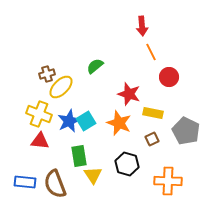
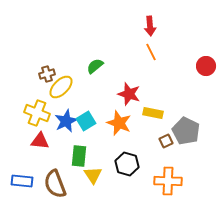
red arrow: moved 8 px right
red circle: moved 37 px right, 11 px up
yellow cross: moved 2 px left, 1 px up
blue star: moved 3 px left
brown square: moved 14 px right, 2 px down
green rectangle: rotated 15 degrees clockwise
blue rectangle: moved 3 px left, 1 px up
